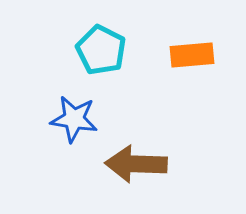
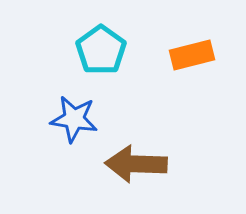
cyan pentagon: rotated 9 degrees clockwise
orange rectangle: rotated 9 degrees counterclockwise
